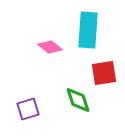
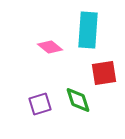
purple square: moved 12 px right, 5 px up
